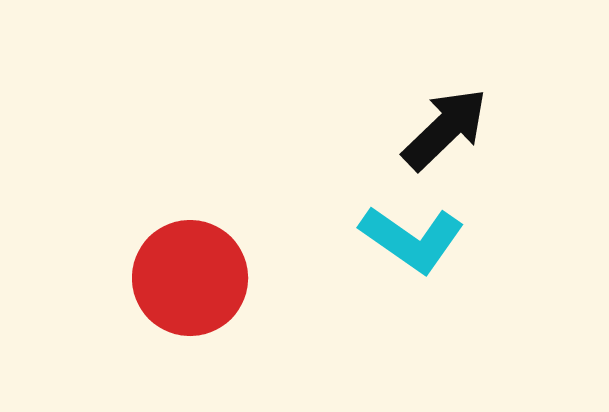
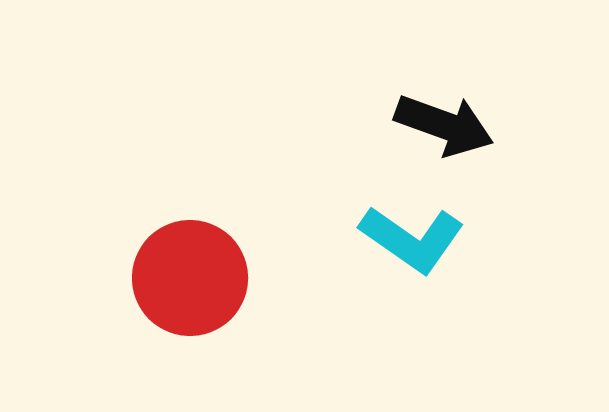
black arrow: moved 1 px left, 4 px up; rotated 64 degrees clockwise
